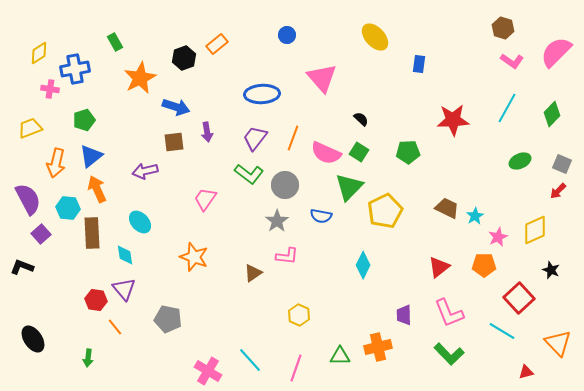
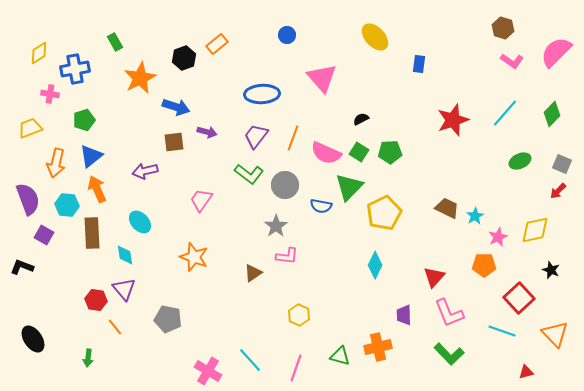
pink cross at (50, 89): moved 5 px down
cyan line at (507, 108): moved 2 px left, 5 px down; rotated 12 degrees clockwise
black semicircle at (361, 119): rotated 70 degrees counterclockwise
red star at (453, 120): rotated 16 degrees counterclockwise
purple arrow at (207, 132): rotated 66 degrees counterclockwise
purple trapezoid at (255, 138): moved 1 px right, 2 px up
green pentagon at (408, 152): moved 18 px left
purple semicircle at (28, 199): rotated 8 degrees clockwise
pink trapezoid at (205, 199): moved 4 px left, 1 px down
cyan hexagon at (68, 208): moved 1 px left, 3 px up
yellow pentagon at (385, 211): moved 1 px left, 2 px down
blue semicircle at (321, 216): moved 10 px up
gray star at (277, 221): moved 1 px left, 5 px down
yellow diamond at (535, 230): rotated 12 degrees clockwise
purple square at (41, 234): moved 3 px right, 1 px down; rotated 18 degrees counterclockwise
cyan diamond at (363, 265): moved 12 px right
red triangle at (439, 267): moved 5 px left, 10 px down; rotated 10 degrees counterclockwise
cyan line at (502, 331): rotated 12 degrees counterclockwise
orange triangle at (558, 343): moved 3 px left, 9 px up
green triangle at (340, 356): rotated 15 degrees clockwise
